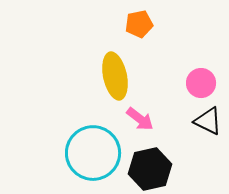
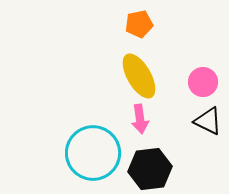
yellow ellipse: moved 24 px right; rotated 18 degrees counterclockwise
pink circle: moved 2 px right, 1 px up
pink arrow: rotated 44 degrees clockwise
black hexagon: rotated 6 degrees clockwise
